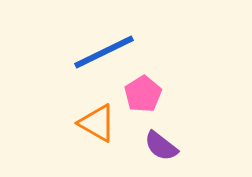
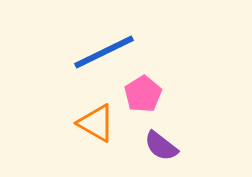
orange triangle: moved 1 px left
